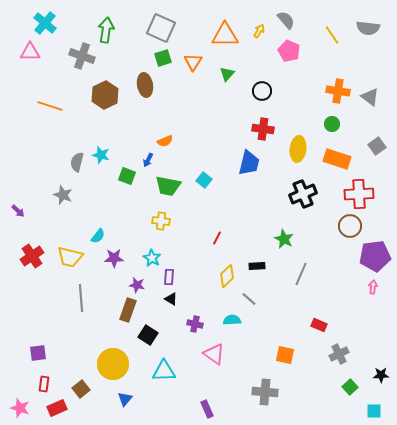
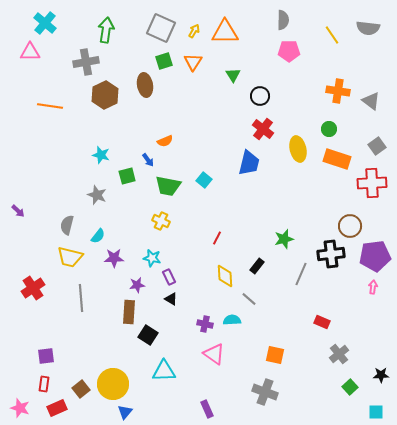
gray semicircle at (286, 20): moved 3 px left; rotated 42 degrees clockwise
yellow arrow at (259, 31): moved 65 px left
orange triangle at (225, 35): moved 3 px up
pink pentagon at (289, 51): rotated 25 degrees counterclockwise
gray cross at (82, 56): moved 4 px right, 6 px down; rotated 30 degrees counterclockwise
green square at (163, 58): moved 1 px right, 3 px down
green triangle at (227, 74): moved 6 px right, 1 px down; rotated 14 degrees counterclockwise
black circle at (262, 91): moved 2 px left, 5 px down
gray triangle at (370, 97): moved 1 px right, 4 px down
orange line at (50, 106): rotated 10 degrees counterclockwise
green circle at (332, 124): moved 3 px left, 5 px down
red cross at (263, 129): rotated 30 degrees clockwise
yellow ellipse at (298, 149): rotated 20 degrees counterclockwise
blue arrow at (148, 160): rotated 64 degrees counterclockwise
gray semicircle at (77, 162): moved 10 px left, 63 px down
green square at (127, 176): rotated 36 degrees counterclockwise
black cross at (303, 194): moved 28 px right, 60 px down; rotated 16 degrees clockwise
red cross at (359, 194): moved 13 px right, 11 px up
gray star at (63, 195): moved 34 px right
yellow cross at (161, 221): rotated 18 degrees clockwise
green star at (284, 239): rotated 30 degrees clockwise
red cross at (32, 256): moved 1 px right, 32 px down
cyan star at (152, 258): rotated 18 degrees counterclockwise
black rectangle at (257, 266): rotated 49 degrees counterclockwise
yellow diamond at (227, 276): moved 2 px left; rotated 50 degrees counterclockwise
purple rectangle at (169, 277): rotated 28 degrees counterclockwise
purple star at (137, 285): rotated 21 degrees counterclockwise
brown rectangle at (128, 310): moved 1 px right, 2 px down; rotated 15 degrees counterclockwise
purple cross at (195, 324): moved 10 px right
red rectangle at (319, 325): moved 3 px right, 3 px up
purple square at (38, 353): moved 8 px right, 3 px down
gray cross at (339, 354): rotated 12 degrees counterclockwise
orange square at (285, 355): moved 10 px left
yellow circle at (113, 364): moved 20 px down
gray cross at (265, 392): rotated 15 degrees clockwise
blue triangle at (125, 399): moved 13 px down
cyan square at (374, 411): moved 2 px right, 1 px down
